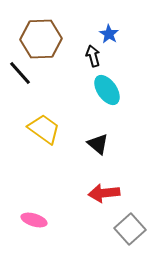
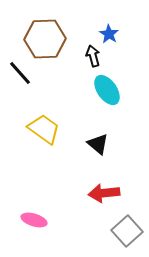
brown hexagon: moved 4 px right
gray square: moved 3 px left, 2 px down
